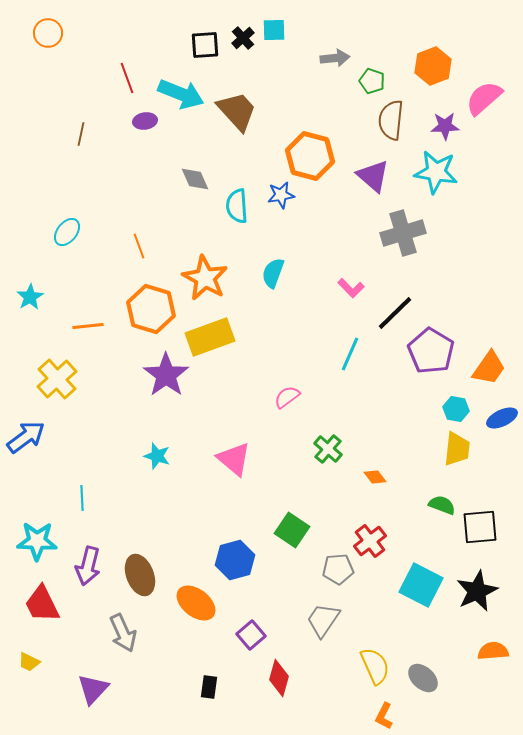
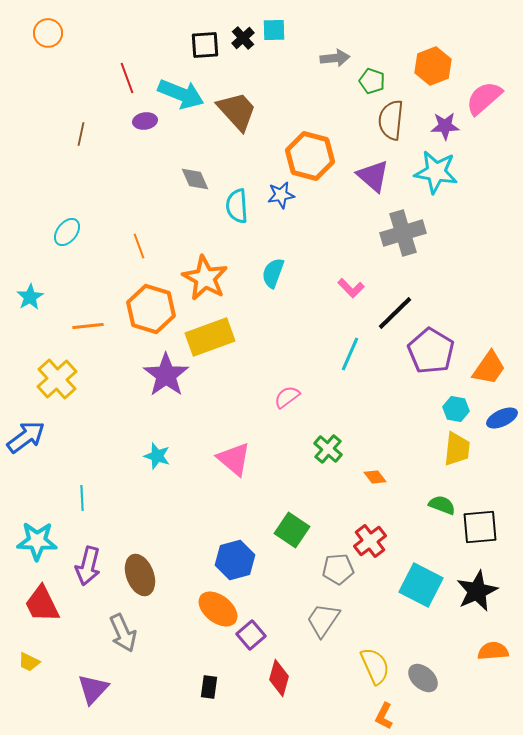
orange ellipse at (196, 603): moved 22 px right, 6 px down
